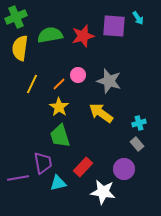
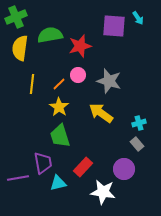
red star: moved 3 px left, 10 px down
yellow line: rotated 18 degrees counterclockwise
